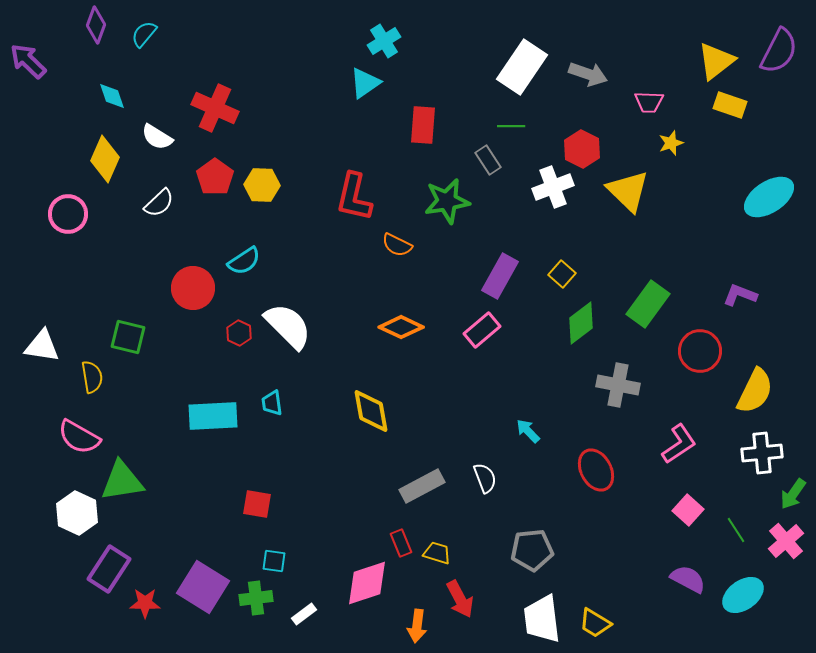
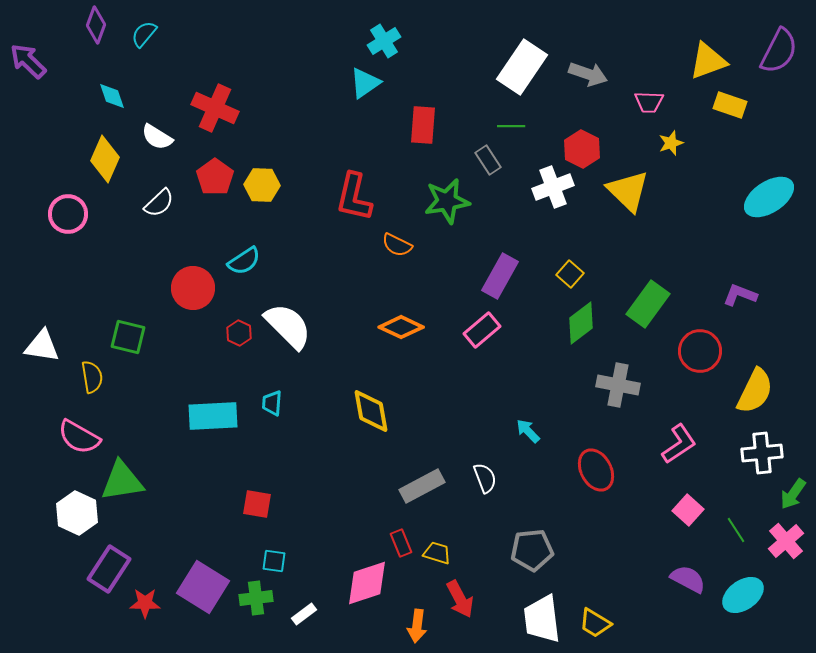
yellow triangle at (716, 61): moved 8 px left; rotated 18 degrees clockwise
yellow square at (562, 274): moved 8 px right
cyan trapezoid at (272, 403): rotated 12 degrees clockwise
